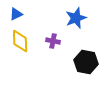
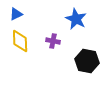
blue star: moved 1 px down; rotated 25 degrees counterclockwise
black hexagon: moved 1 px right, 1 px up
